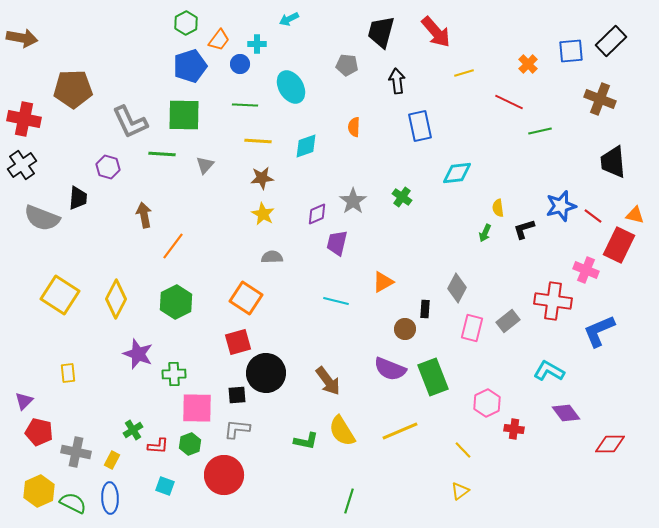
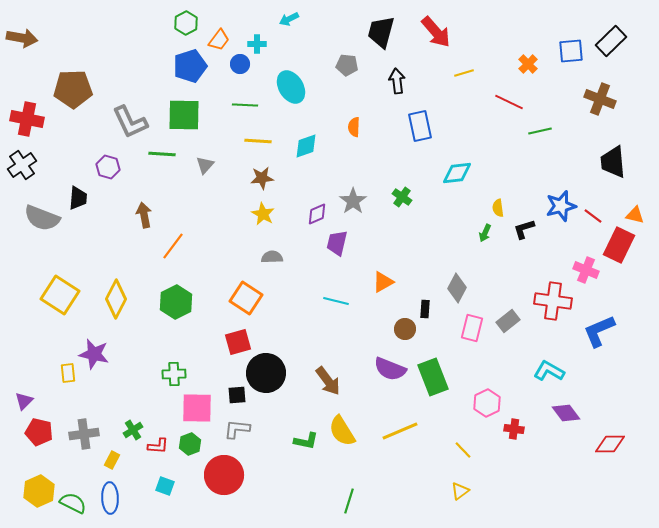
red cross at (24, 119): moved 3 px right
purple star at (138, 354): moved 44 px left; rotated 8 degrees counterclockwise
gray cross at (76, 452): moved 8 px right, 18 px up; rotated 20 degrees counterclockwise
